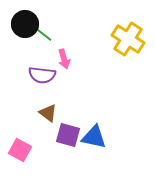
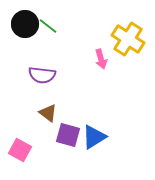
green line: moved 5 px right, 8 px up
pink arrow: moved 37 px right
blue triangle: rotated 44 degrees counterclockwise
